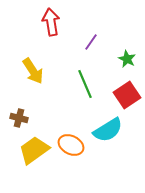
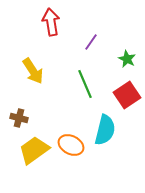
cyan semicircle: moved 3 px left; rotated 44 degrees counterclockwise
